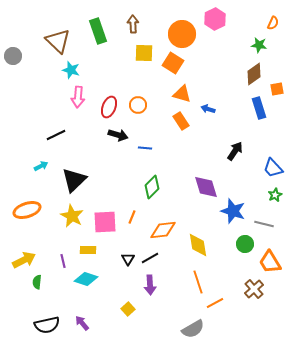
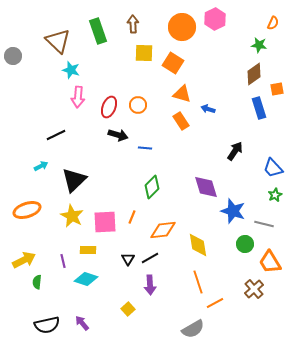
orange circle at (182, 34): moved 7 px up
